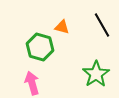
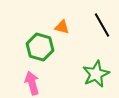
green star: rotated 8 degrees clockwise
